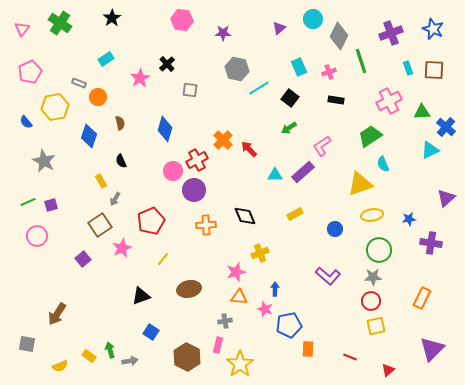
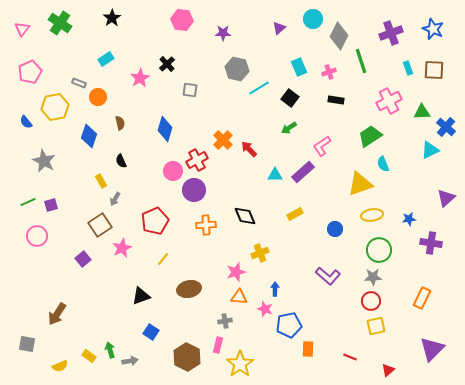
red pentagon at (151, 221): moved 4 px right
